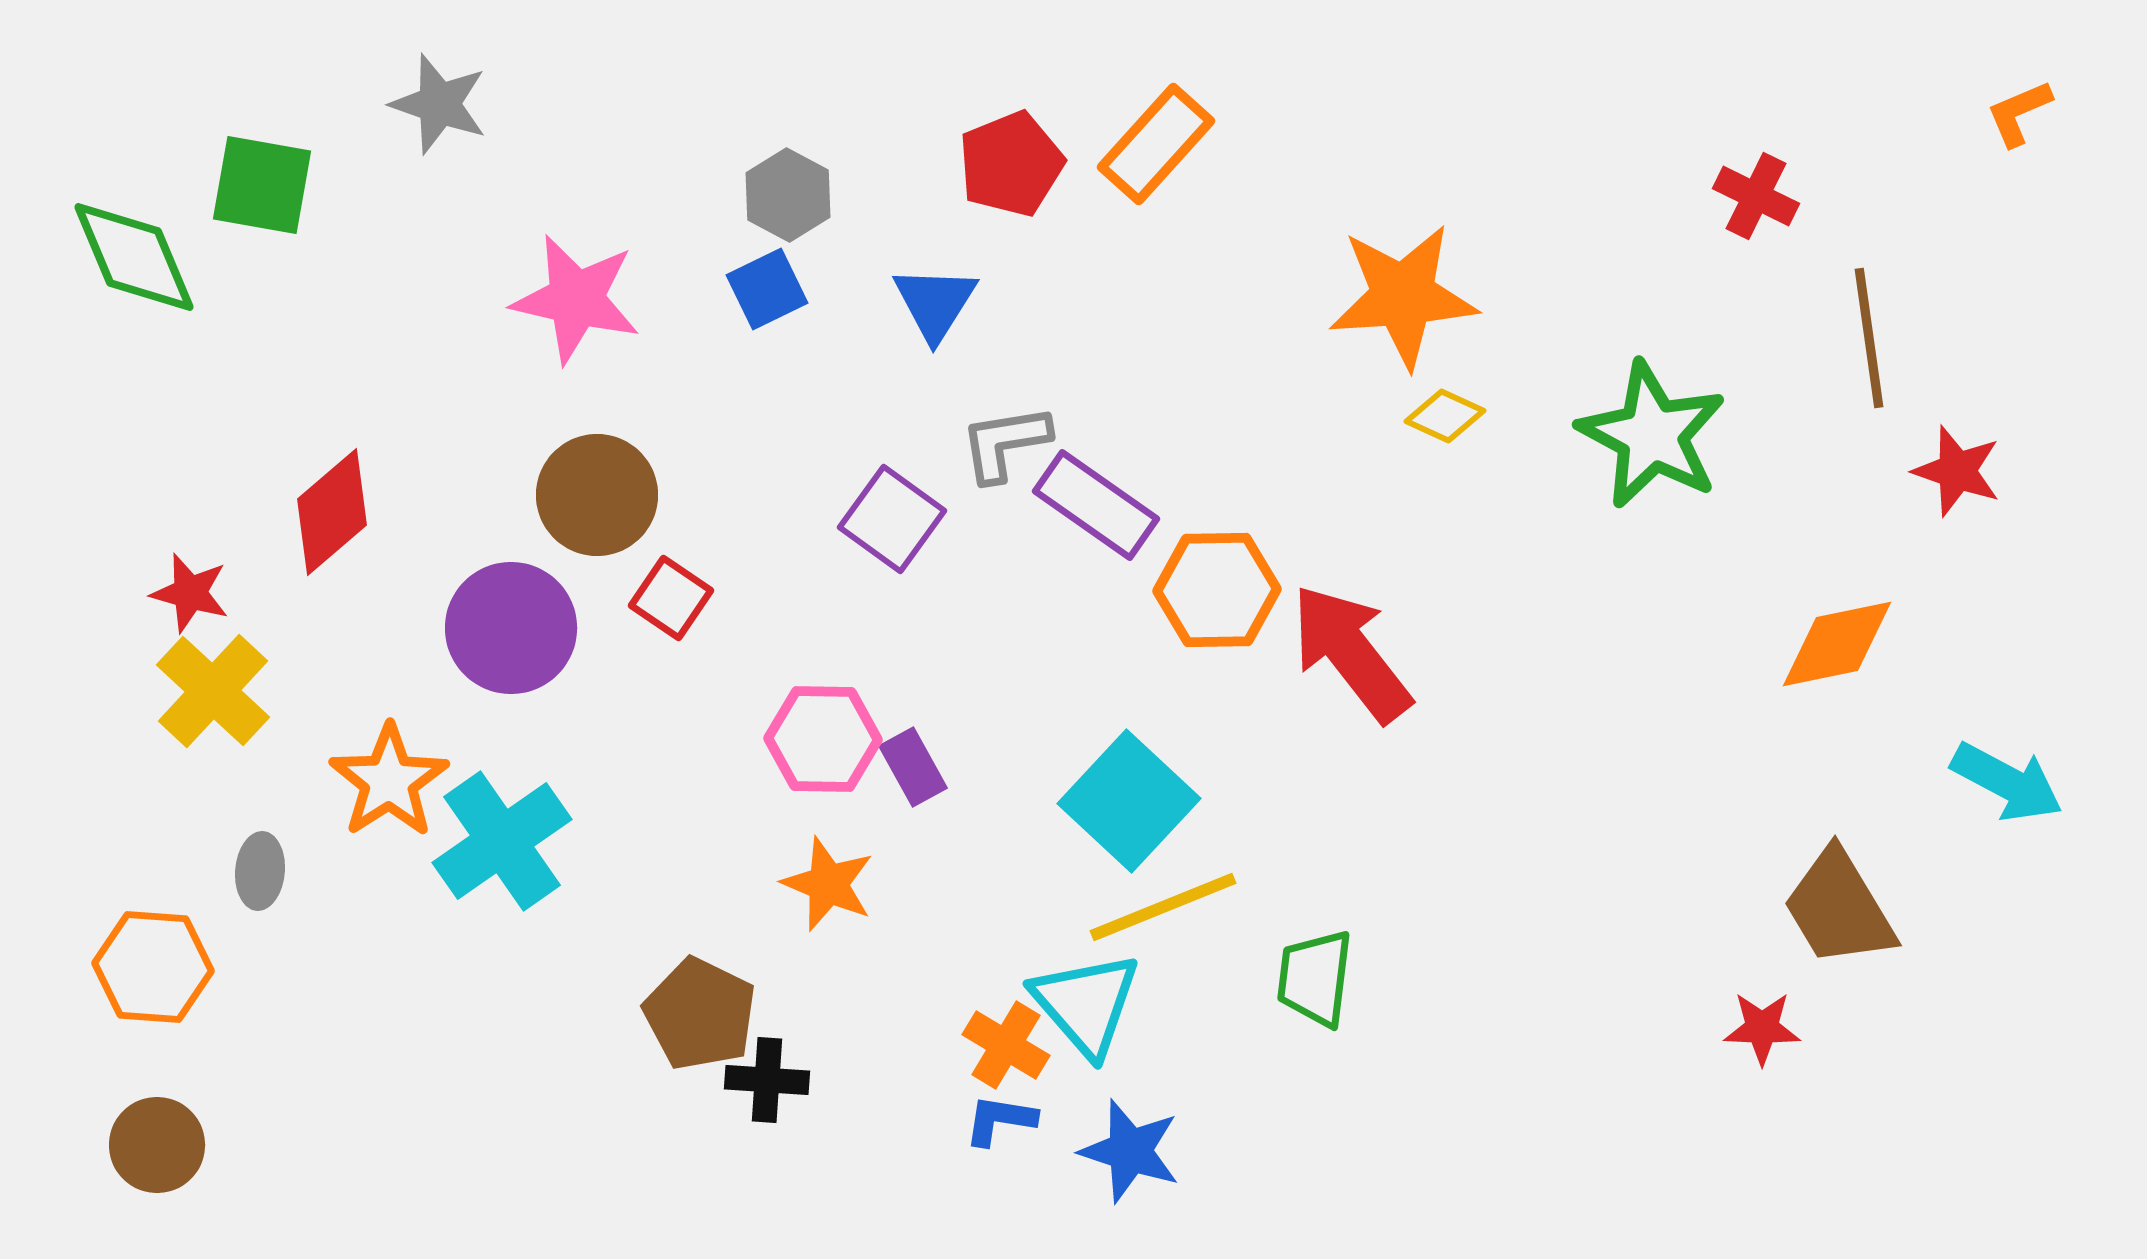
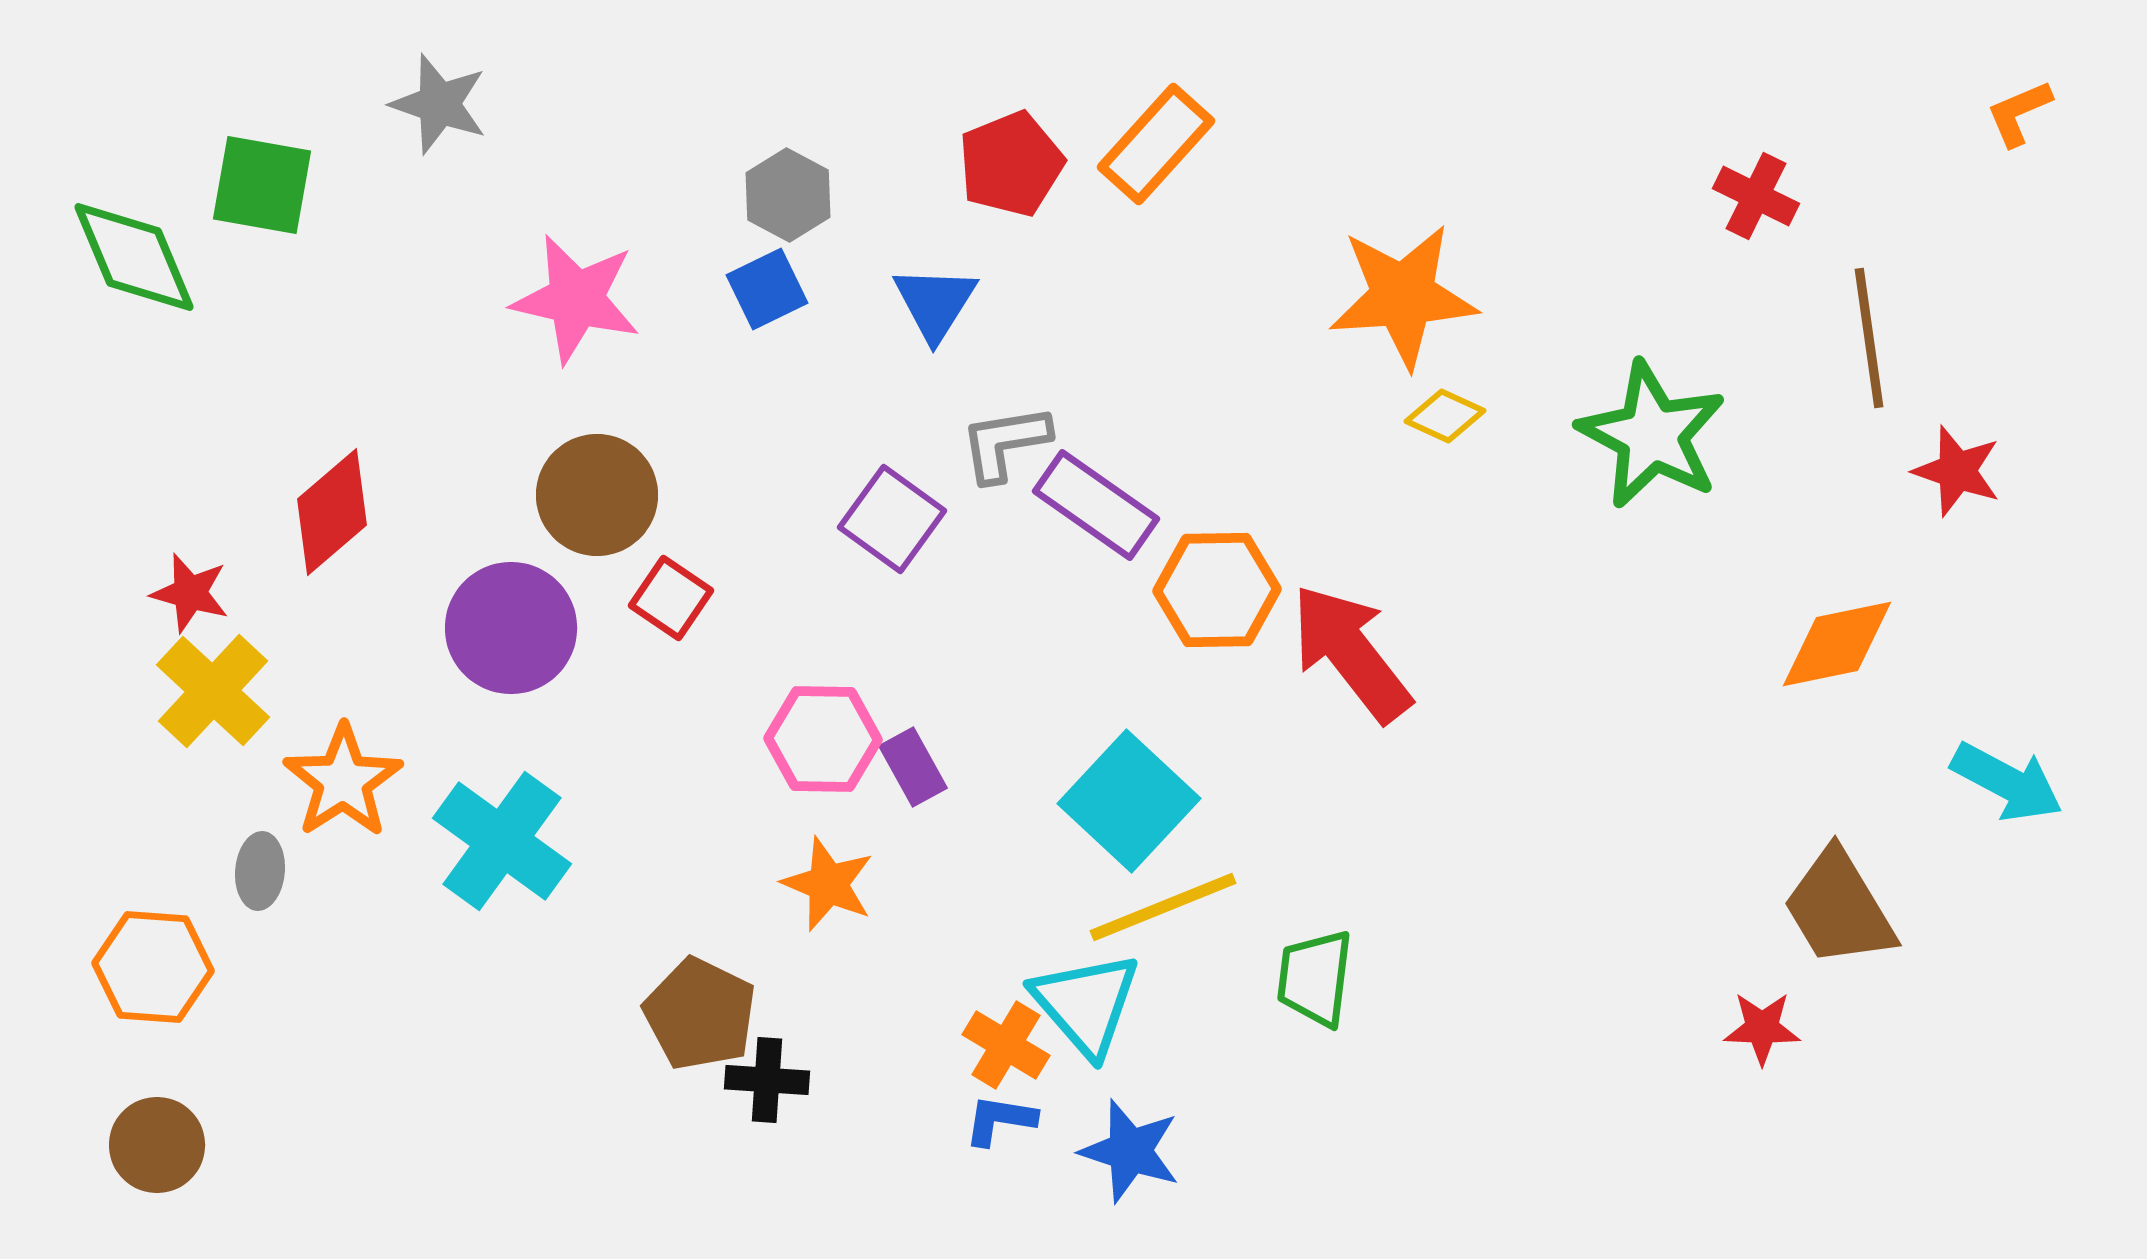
orange star at (389, 781): moved 46 px left
cyan cross at (502, 841): rotated 19 degrees counterclockwise
